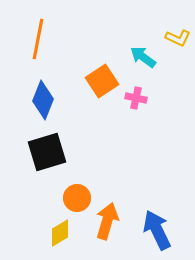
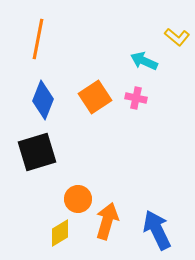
yellow L-shape: moved 1 px left, 1 px up; rotated 15 degrees clockwise
cyan arrow: moved 1 px right, 4 px down; rotated 12 degrees counterclockwise
orange square: moved 7 px left, 16 px down
black square: moved 10 px left
orange circle: moved 1 px right, 1 px down
